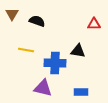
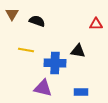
red triangle: moved 2 px right
